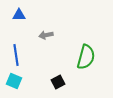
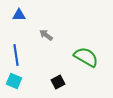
gray arrow: rotated 48 degrees clockwise
green semicircle: rotated 75 degrees counterclockwise
